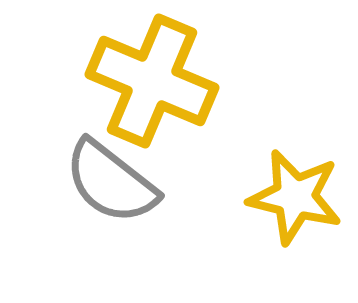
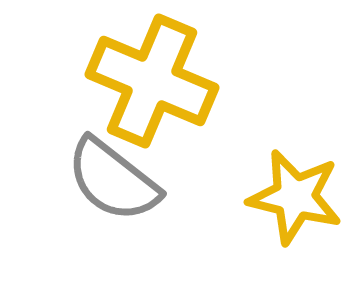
gray semicircle: moved 2 px right, 2 px up
